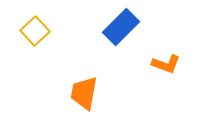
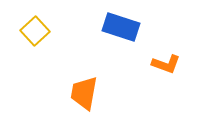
blue rectangle: rotated 63 degrees clockwise
